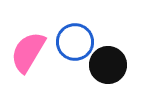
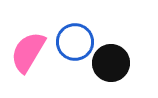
black circle: moved 3 px right, 2 px up
